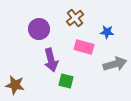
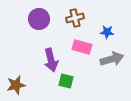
brown cross: rotated 24 degrees clockwise
purple circle: moved 10 px up
pink rectangle: moved 2 px left
gray arrow: moved 3 px left, 5 px up
brown star: moved 1 px right; rotated 24 degrees counterclockwise
